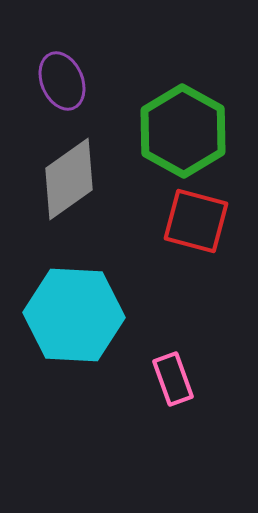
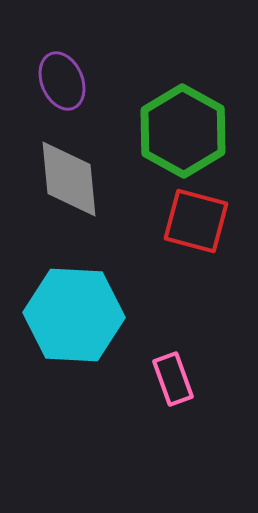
gray diamond: rotated 60 degrees counterclockwise
